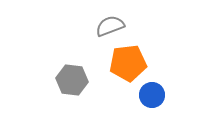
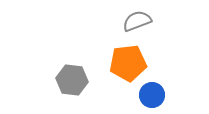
gray semicircle: moved 27 px right, 5 px up
